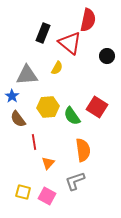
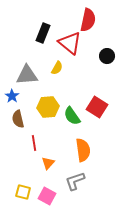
brown semicircle: rotated 24 degrees clockwise
red line: moved 1 px down
